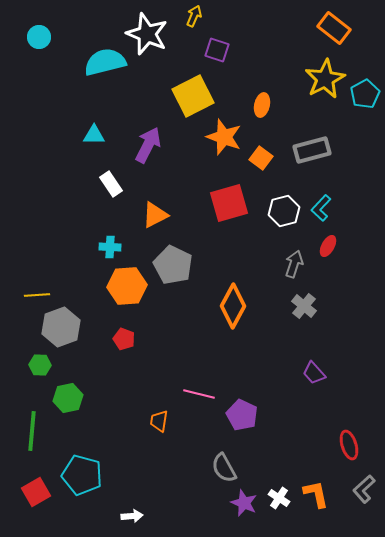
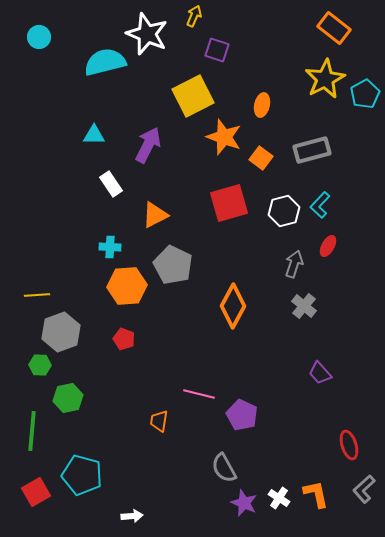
cyan L-shape at (321, 208): moved 1 px left, 3 px up
gray hexagon at (61, 327): moved 5 px down
purple trapezoid at (314, 373): moved 6 px right
